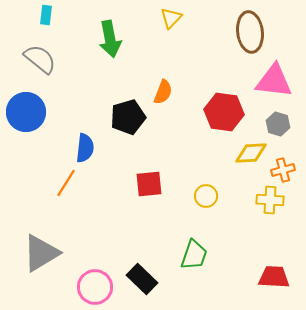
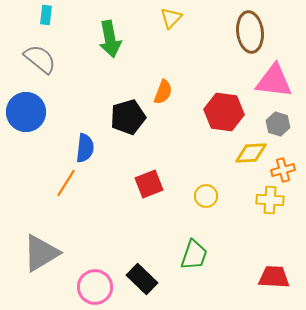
red square: rotated 16 degrees counterclockwise
